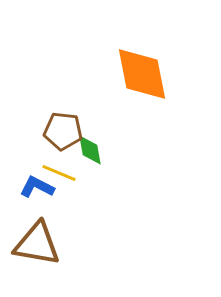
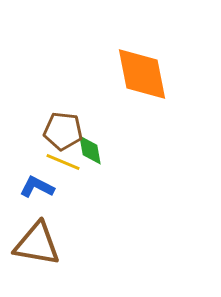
yellow line: moved 4 px right, 11 px up
